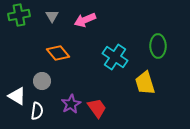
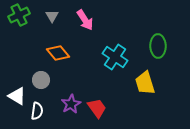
green cross: rotated 15 degrees counterclockwise
pink arrow: rotated 100 degrees counterclockwise
gray circle: moved 1 px left, 1 px up
